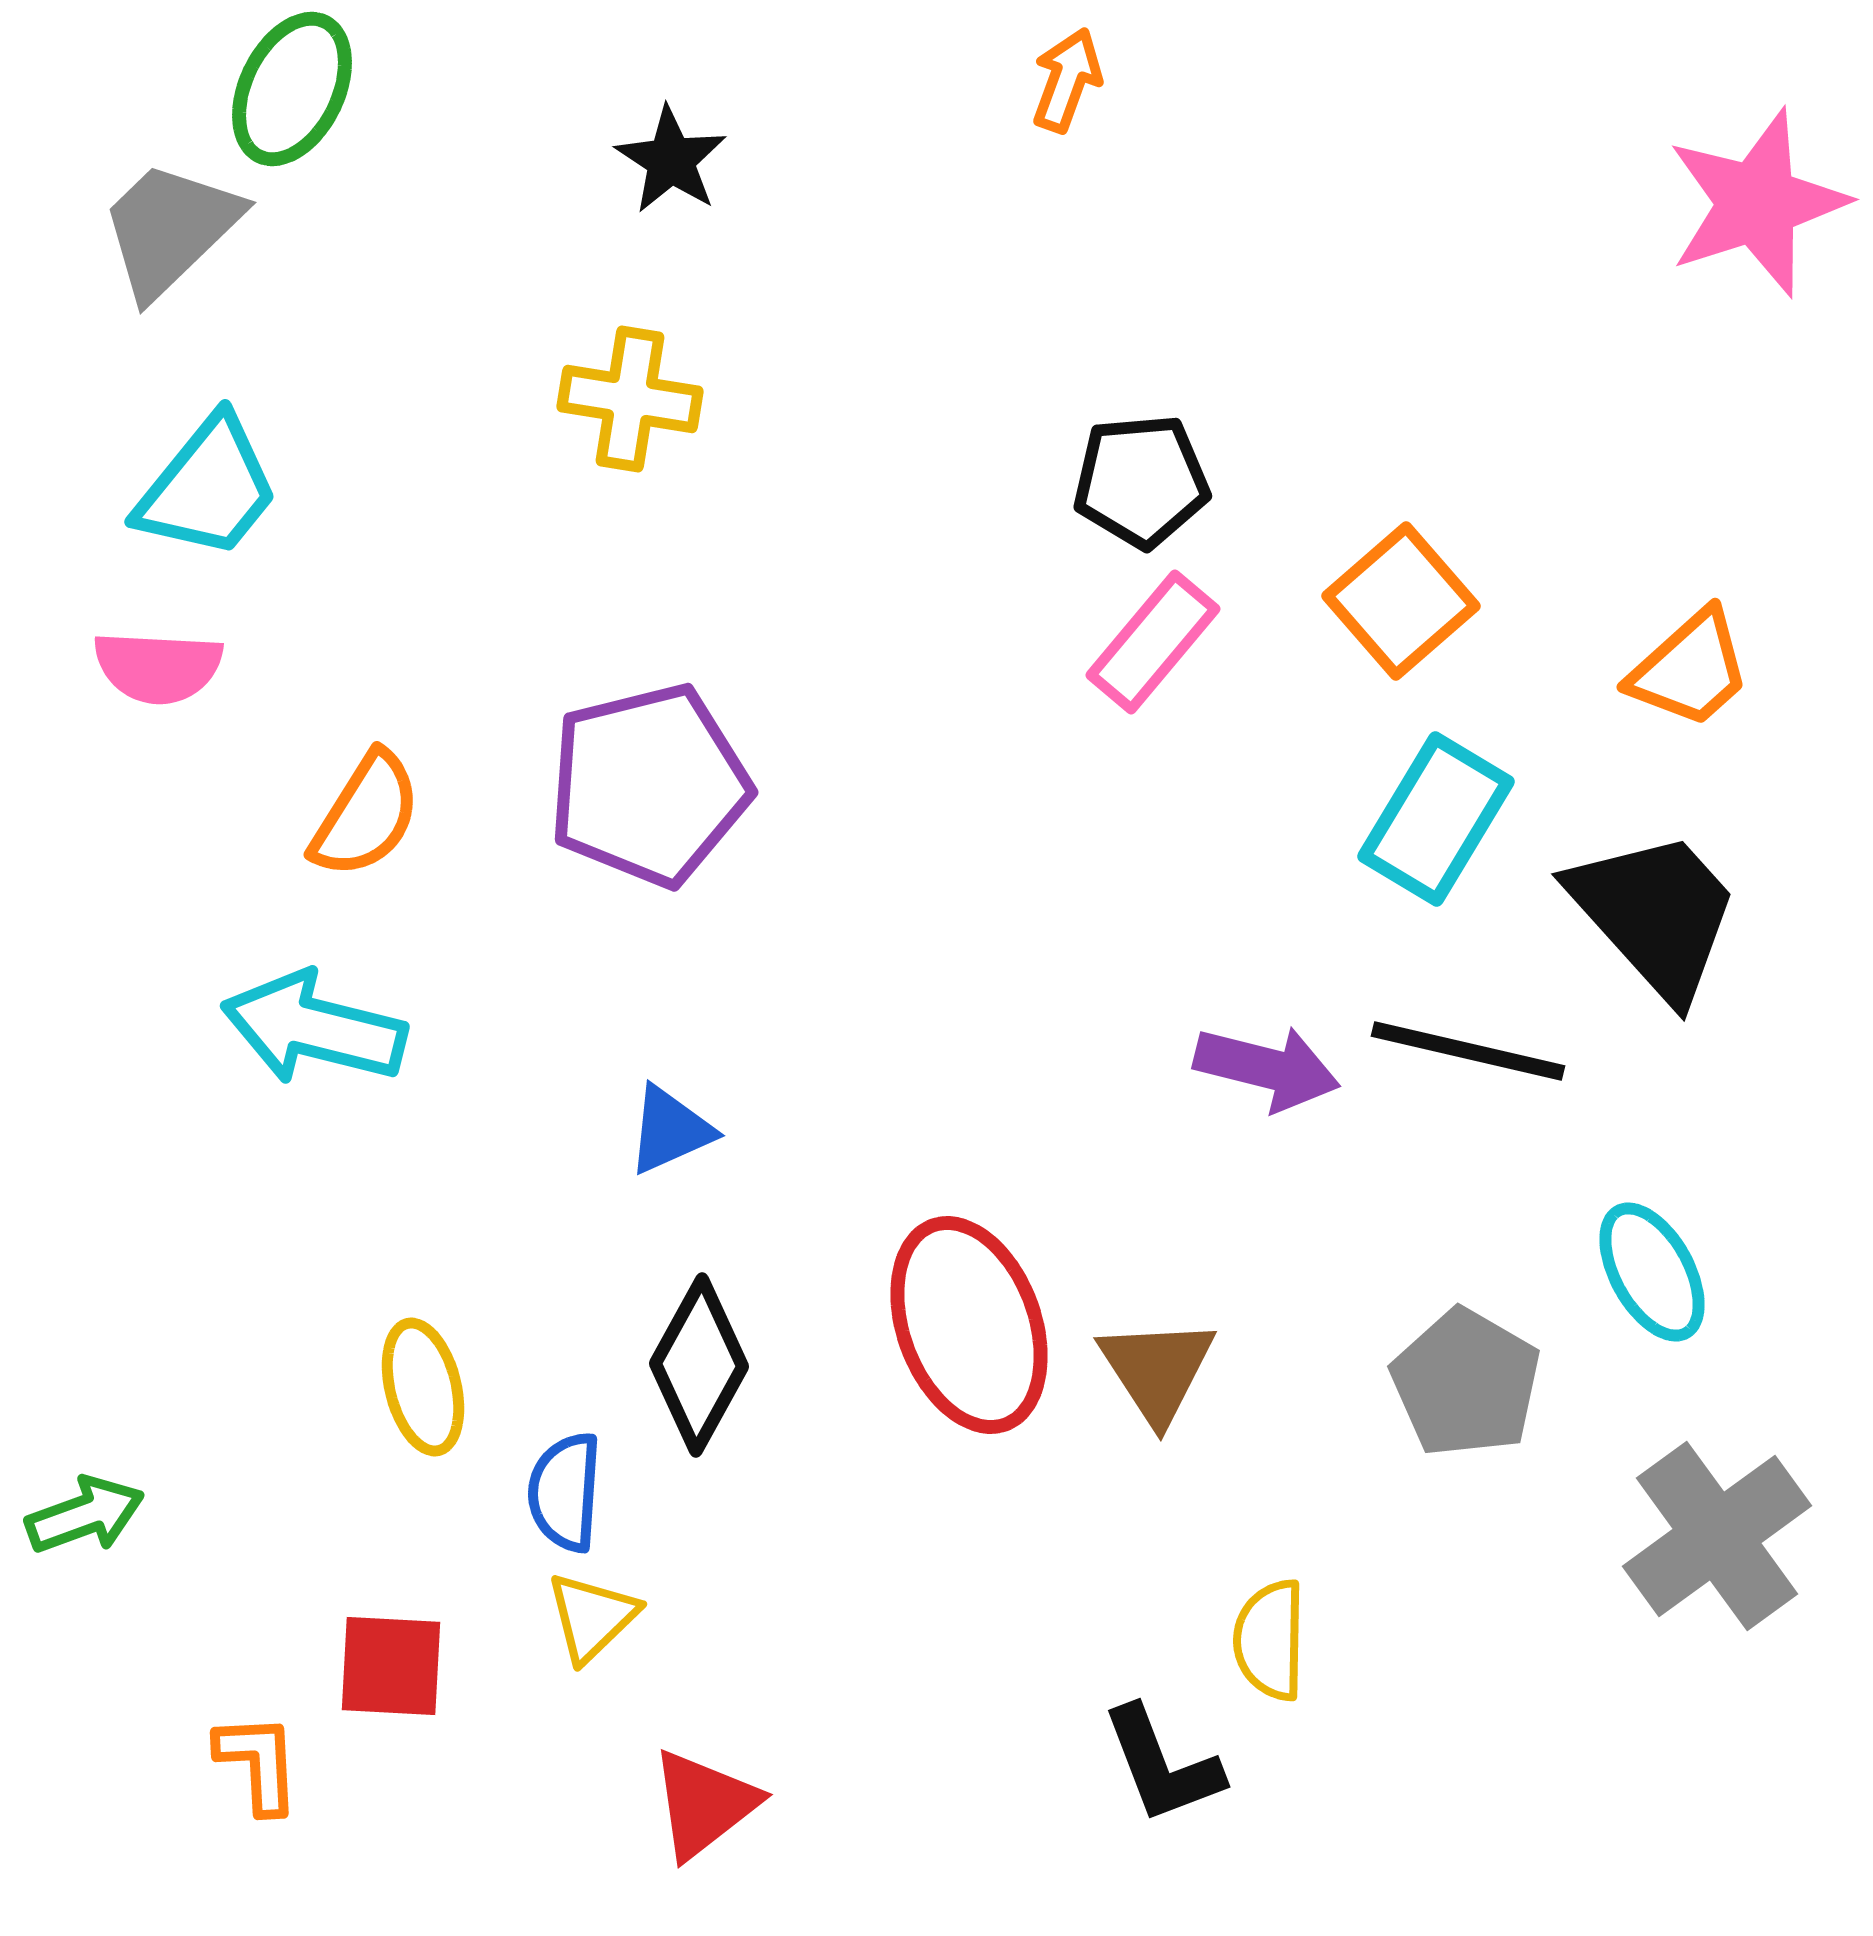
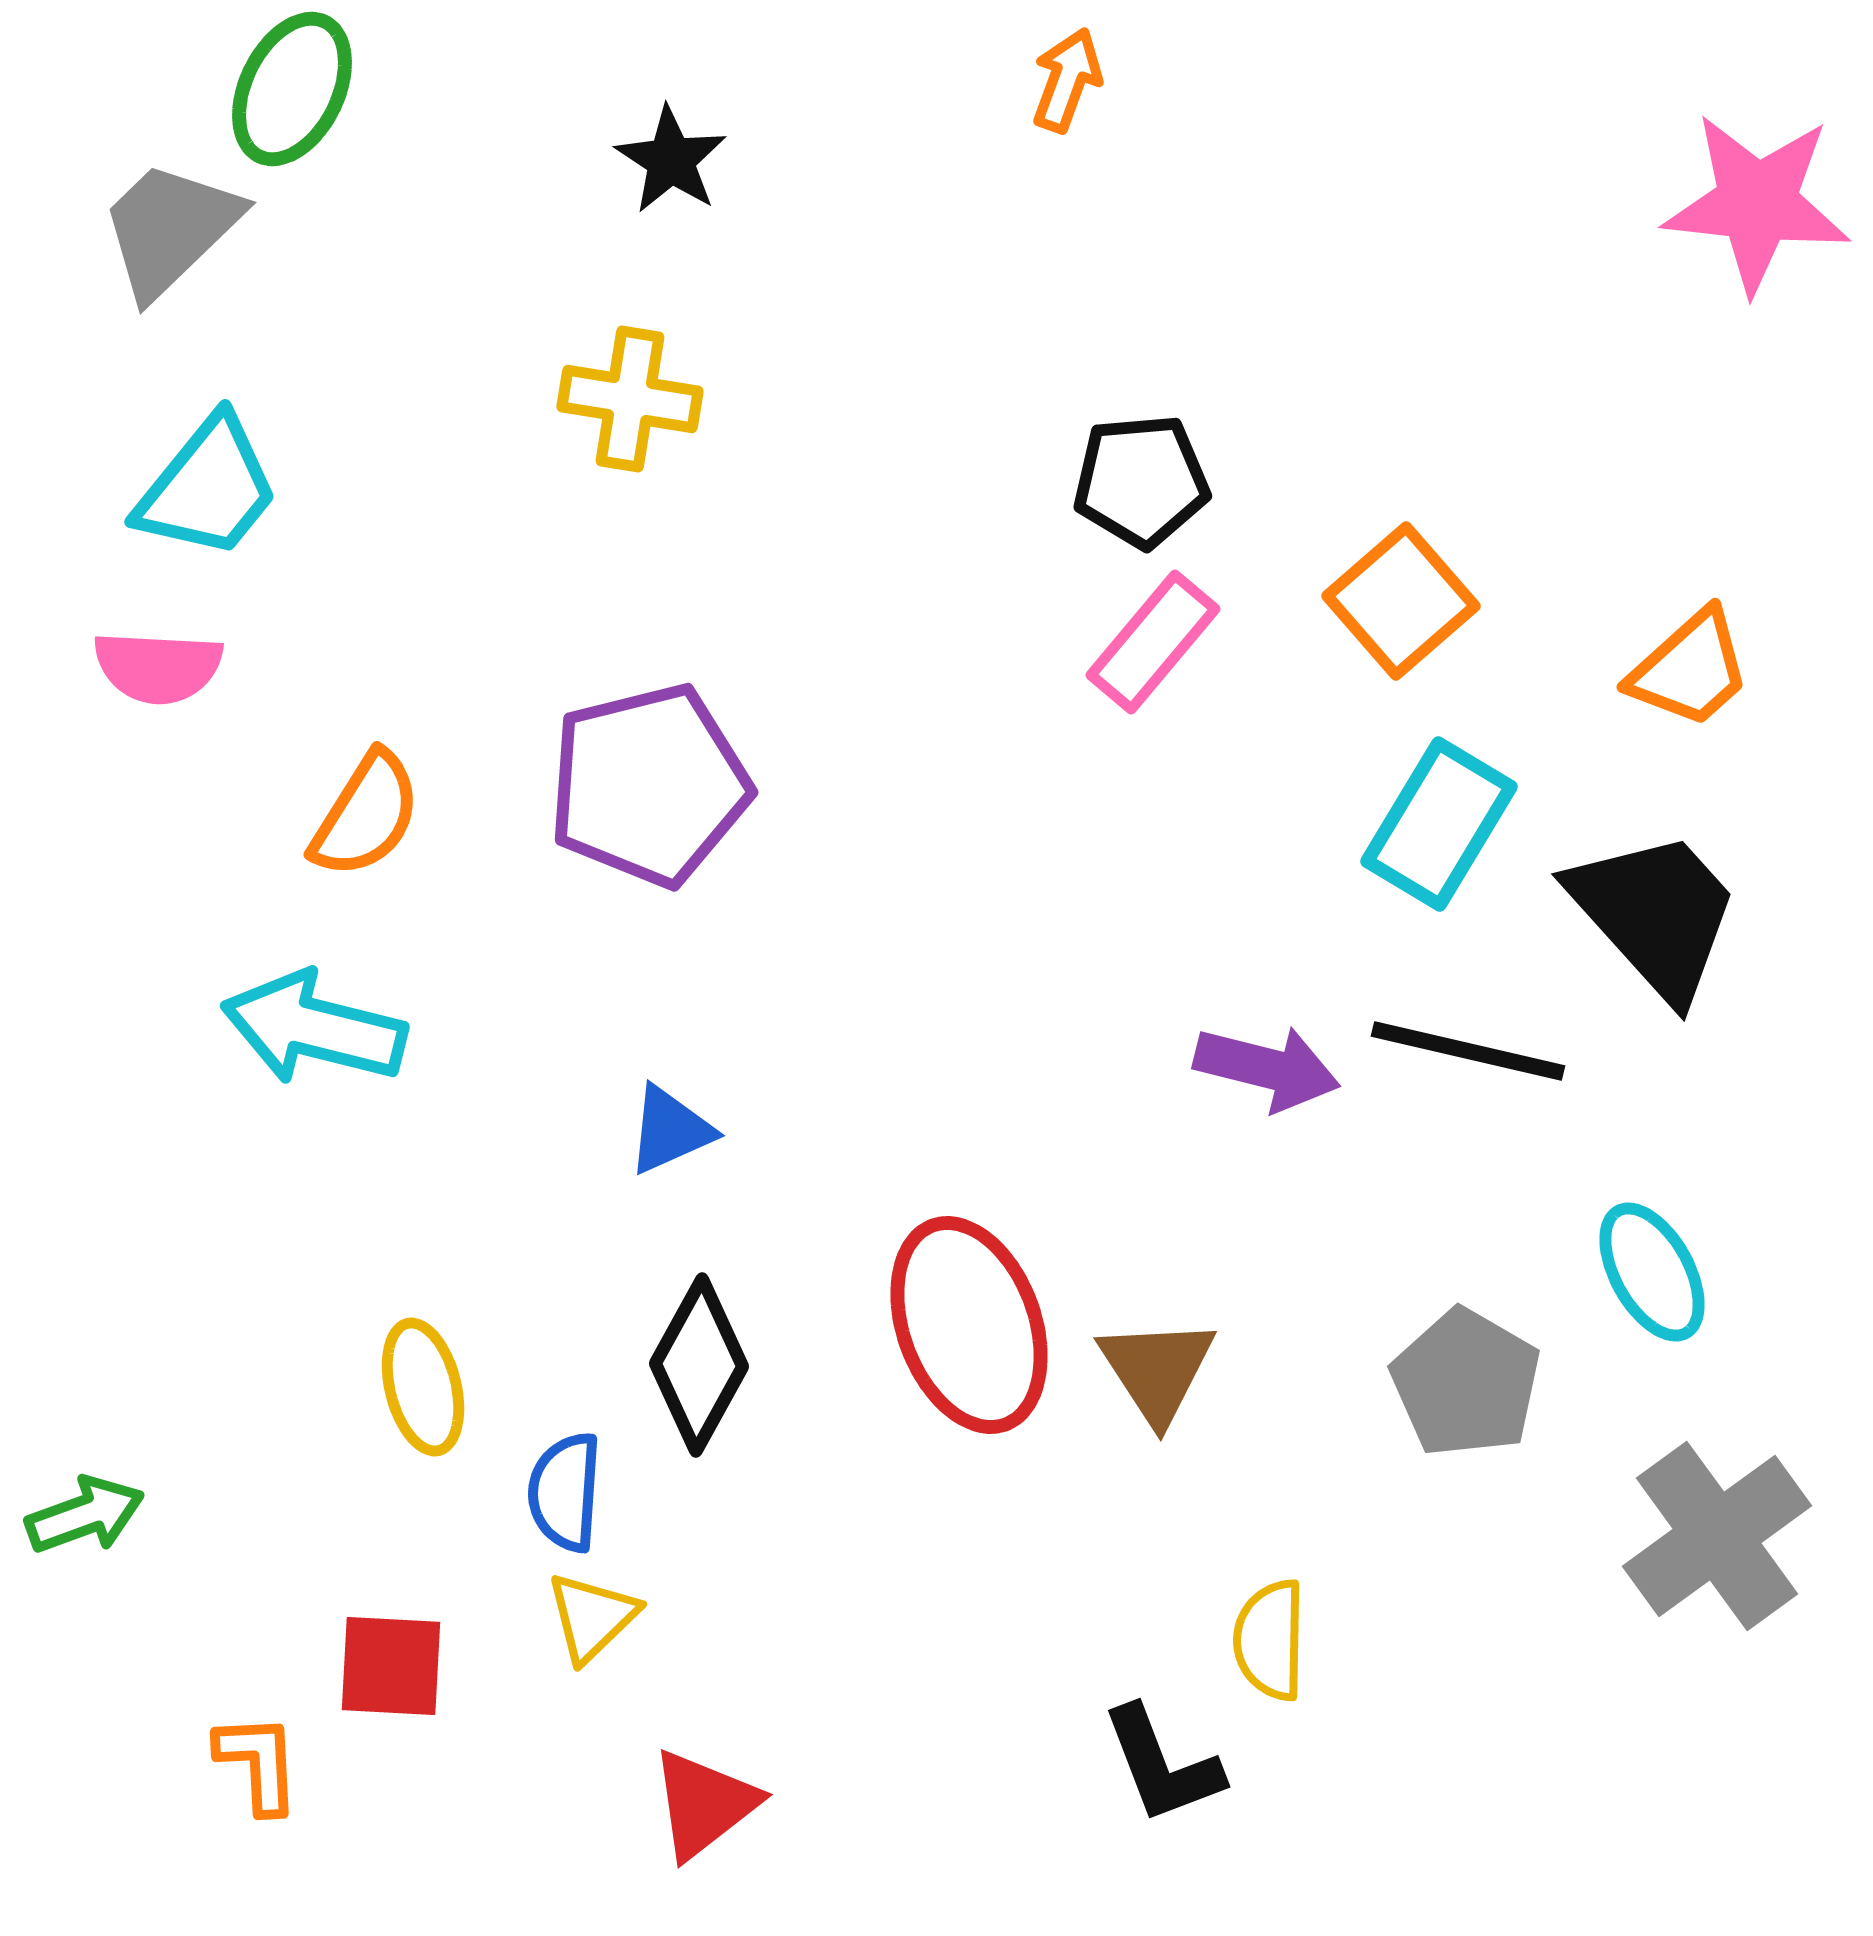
pink star: rotated 24 degrees clockwise
cyan rectangle: moved 3 px right, 5 px down
